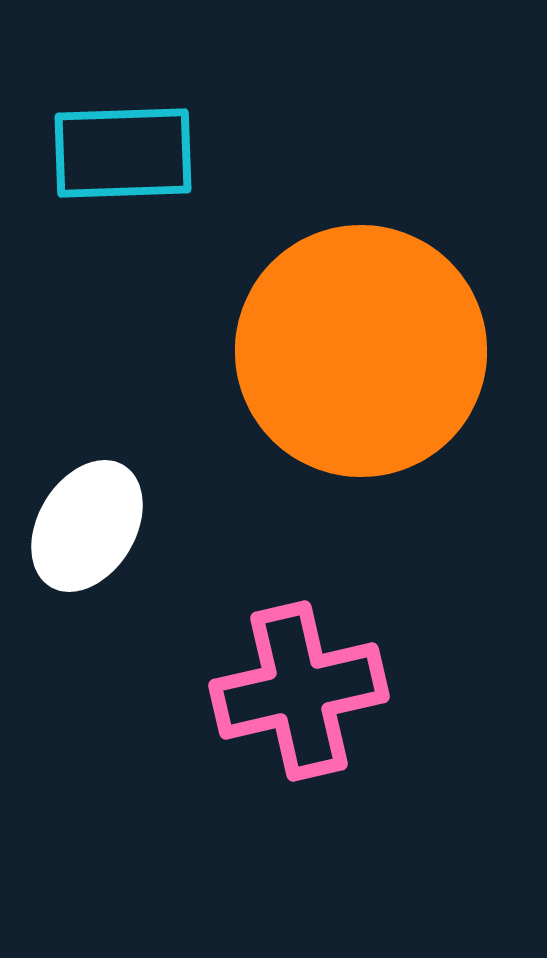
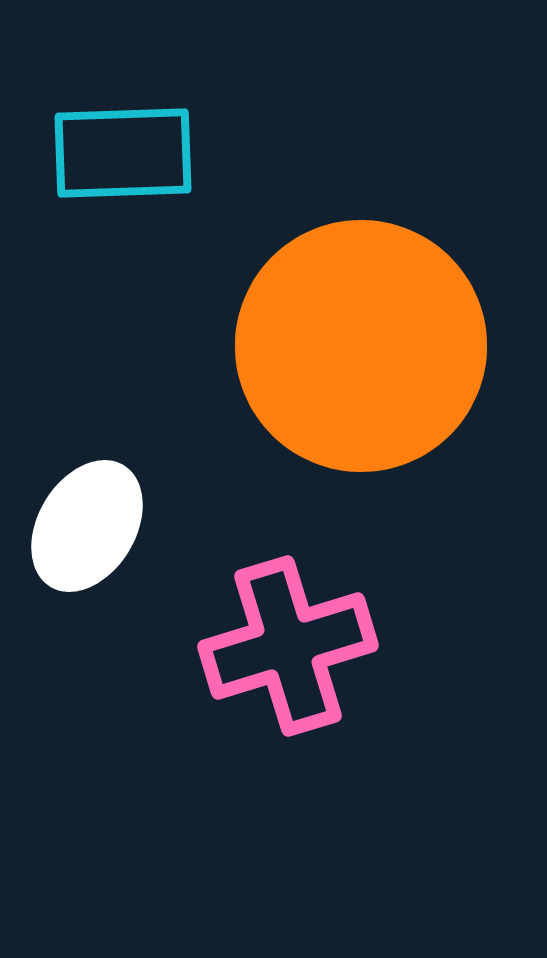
orange circle: moved 5 px up
pink cross: moved 11 px left, 45 px up; rotated 4 degrees counterclockwise
